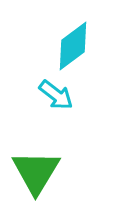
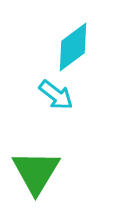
cyan diamond: moved 1 px down
